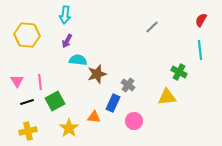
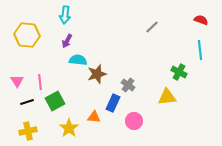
red semicircle: rotated 80 degrees clockwise
